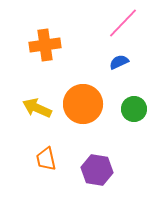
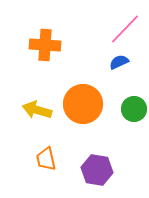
pink line: moved 2 px right, 6 px down
orange cross: rotated 12 degrees clockwise
yellow arrow: moved 2 px down; rotated 8 degrees counterclockwise
